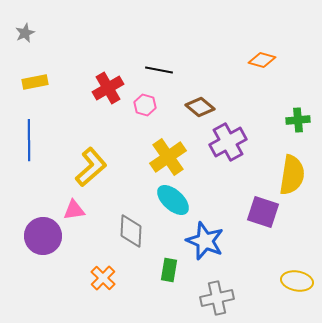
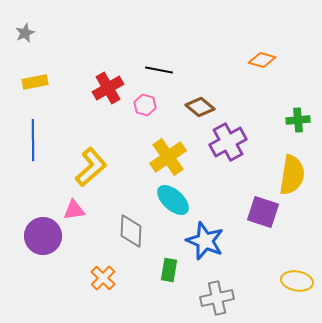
blue line: moved 4 px right
